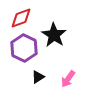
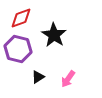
purple hexagon: moved 6 px left, 1 px down; rotated 12 degrees counterclockwise
